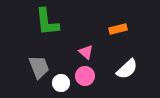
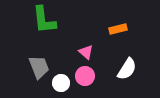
green L-shape: moved 3 px left, 2 px up
white semicircle: rotated 15 degrees counterclockwise
